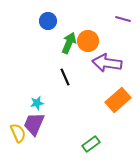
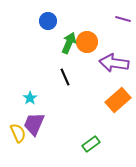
orange circle: moved 1 px left, 1 px down
purple arrow: moved 7 px right
cyan star: moved 7 px left, 5 px up; rotated 24 degrees counterclockwise
